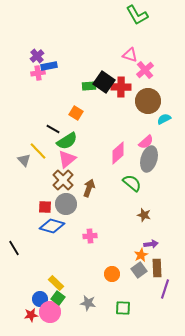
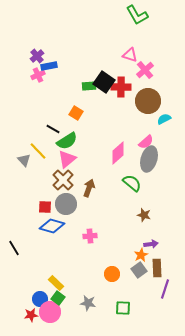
pink cross at (38, 73): moved 2 px down; rotated 16 degrees counterclockwise
